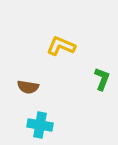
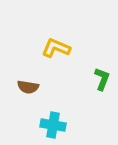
yellow L-shape: moved 5 px left, 2 px down
cyan cross: moved 13 px right
